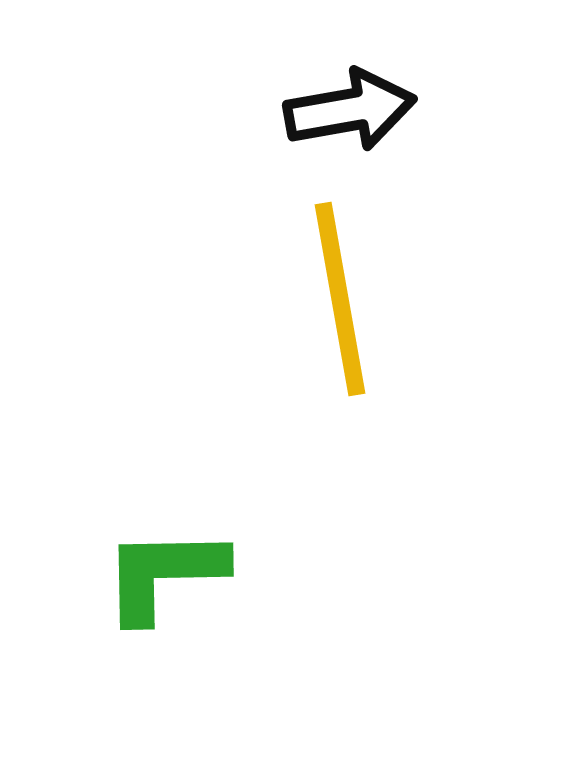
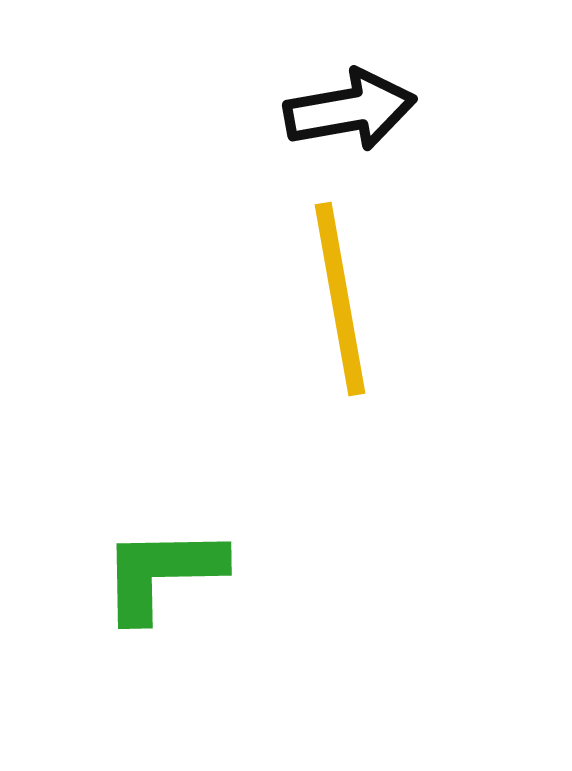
green L-shape: moved 2 px left, 1 px up
